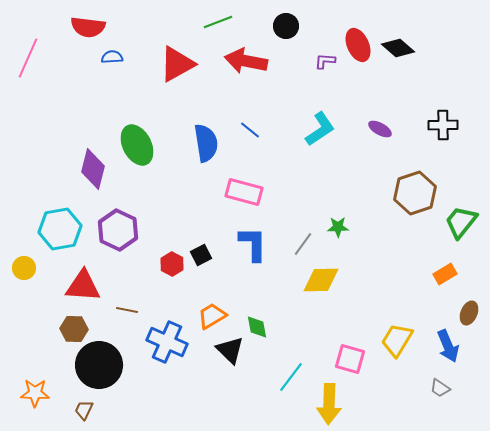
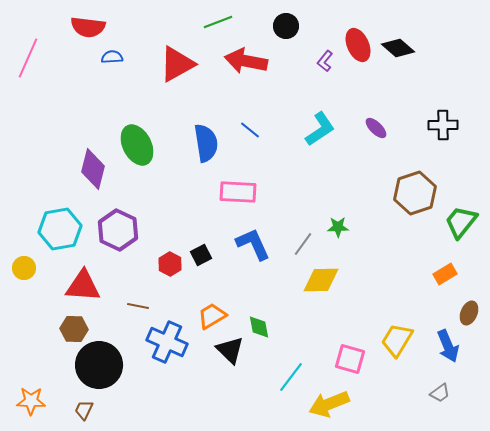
purple L-shape at (325, 61): rotated 55 degrees counterclockwise
purple ellipse at (380, 129): moved 4 px left, 1 px up; rotated 15 degrees clockwise
pink rectangle at (244, 192): moved 6 px left; rotated 12 degrees counterclockwise
blue L-shape at (253, 244): rotated 24 degrees counterclockwise
red hexagon at (172, 264): moved 2 px left
brown line at (127, 310): moved 11 px right, 4 px up
green diamond at (257, 327): moved 2 px right
gray trapezoid at (440, 388): moved 5 px down; rotated 70 degrees counterclockwise
orange star at (35, 393): moved 4 px left, 8 px down
yellow arrow at (329, 404): rotated 66 degrees clockwise
